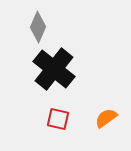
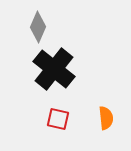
orange semicircle: rotated 120 degrees clockwise
